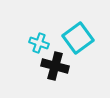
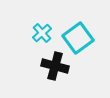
cyan cross: moved 3 px right, 10 px up; rotated 30 degrees clockwise
